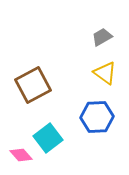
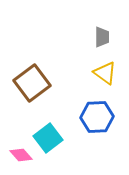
gray trapezoid: rotated 120 degrees clockwise
brown square: moved 1 px left, 2 px up; rotated 9 degrees counterclockwise
